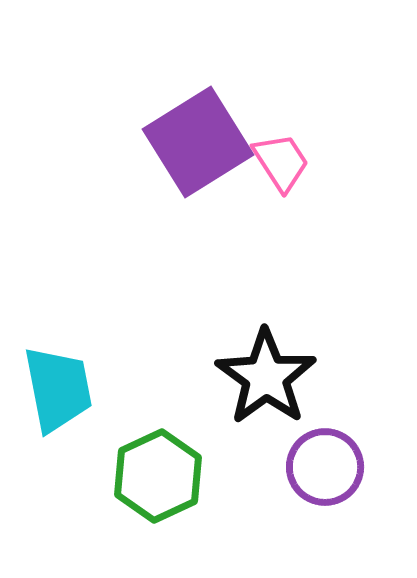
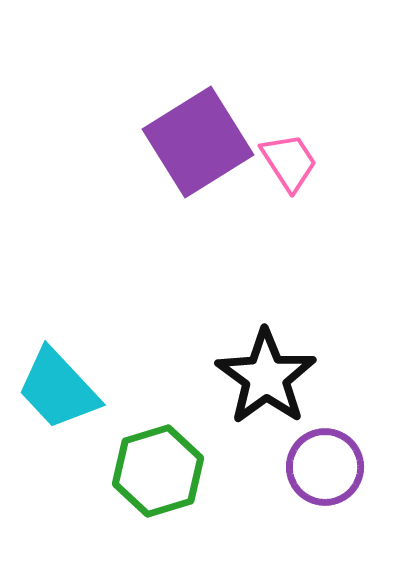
pink trapezoid: moved 8 px right
cyan trapezoid: rotated 148 degrees clockwise
green hexagon: moved 5 px up; rotated 8 degrees clockwise
